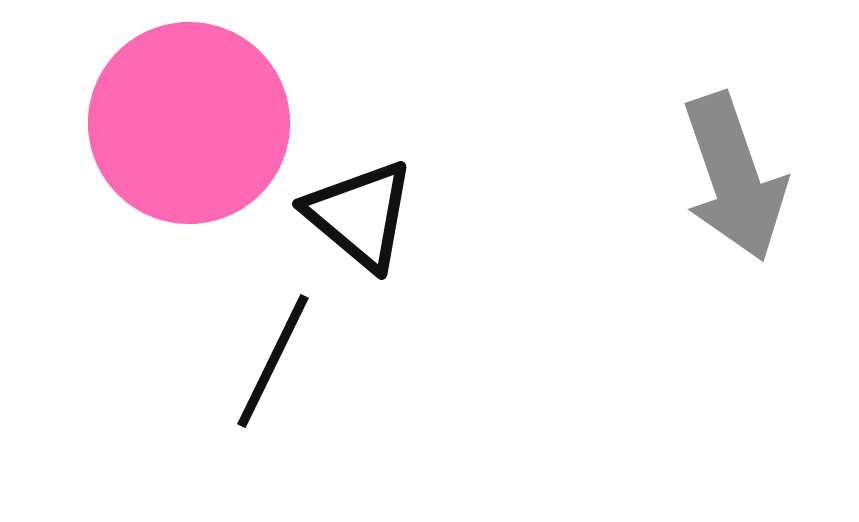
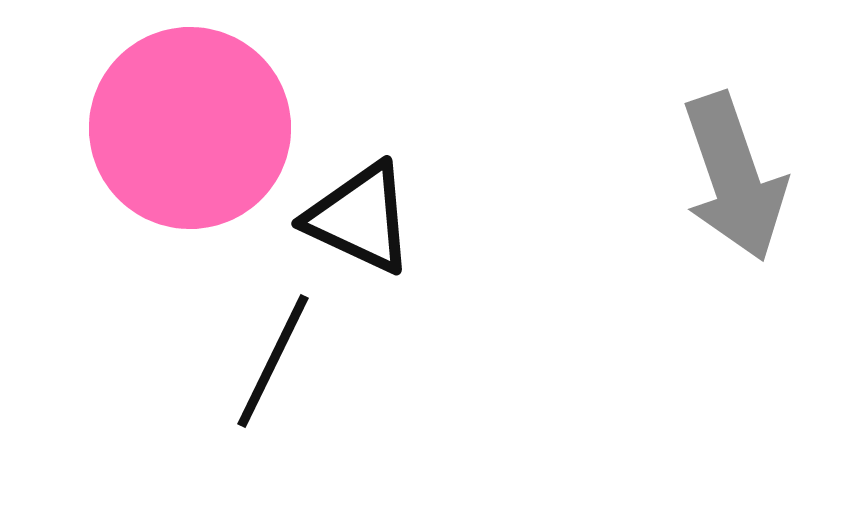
pink circle: moved 1 px right, 5 px down
black triangle: moved 3 px down; rotated 15 degrees counterclockwise
